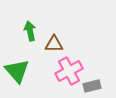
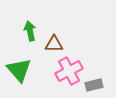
green triangle: moved 2 px right, 1 px up
gray rectangle: moved 2 px right, 1 px up
